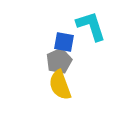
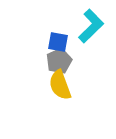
cyan L-shape: rotated 64 degrees clockwise
blue square: moved 6 px left
